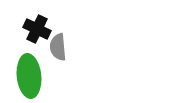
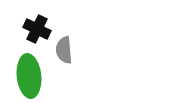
gray semicircle: moved 6 px right, 3 px down
